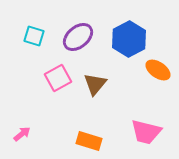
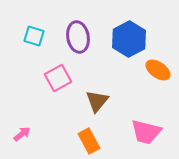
purple ellipse: rotated 60 degrees counterclockwise
brown triangle: moved 2 px right, 17 px down
orange rectangle: rotated 45 degrees clockwise
